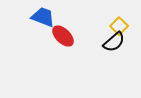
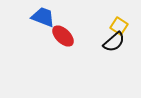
yellow square: rotated 12 degrees counterclockwise
